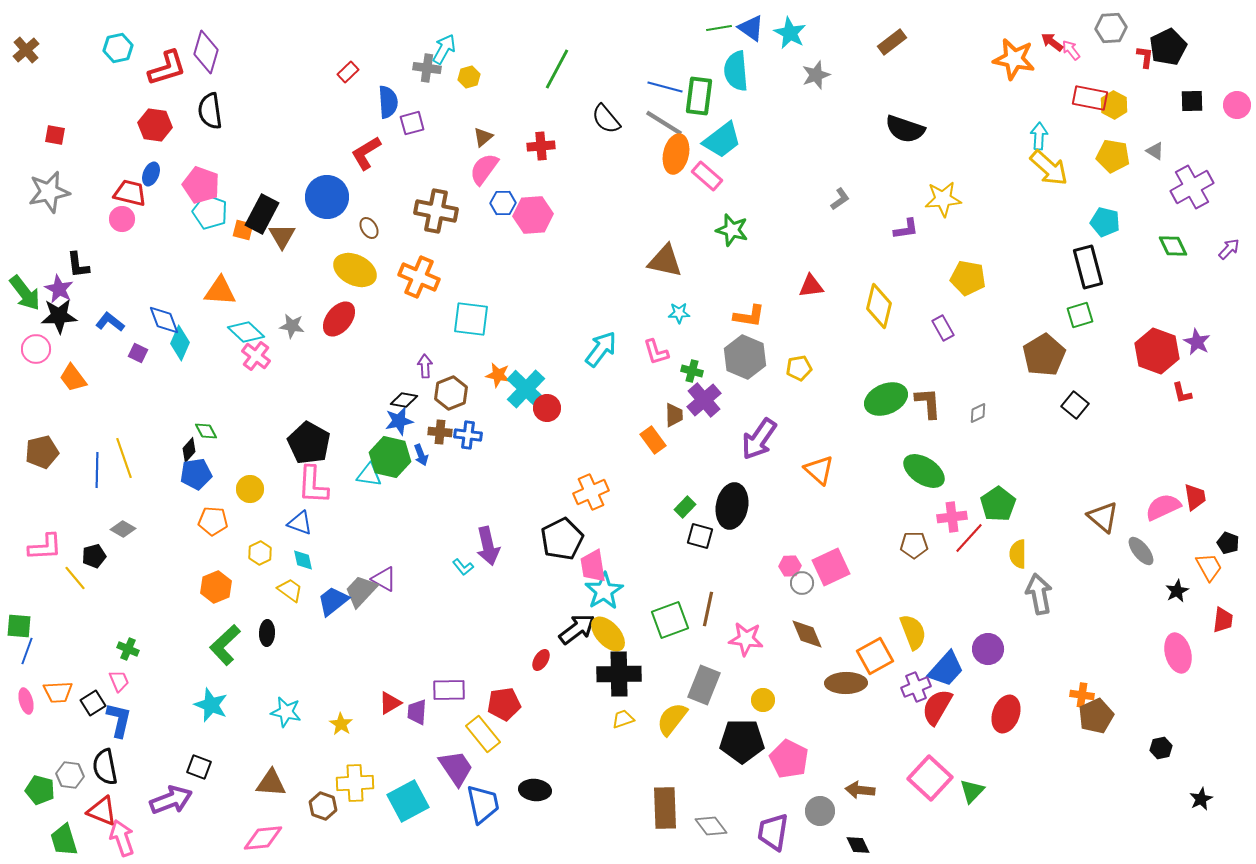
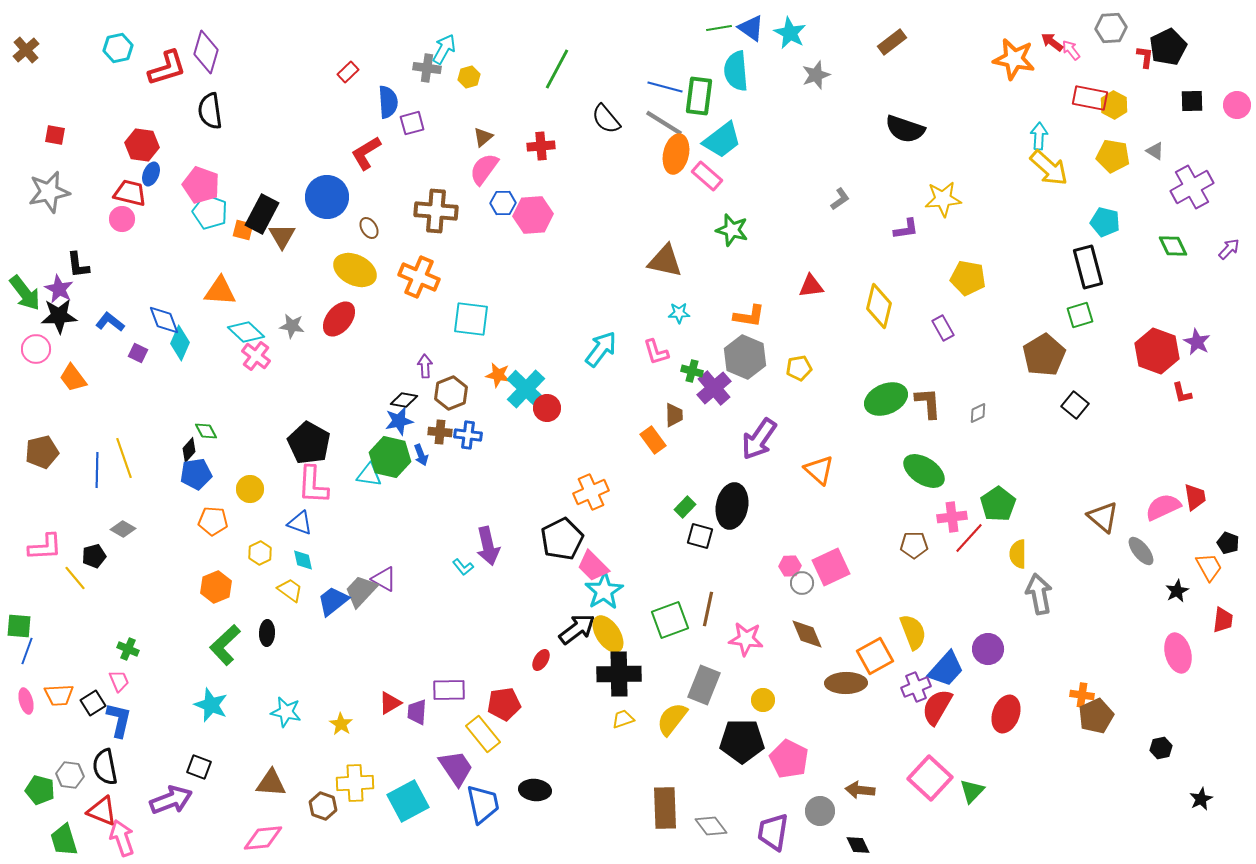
red hexagon at (155, 125): moved 13 px left, 20 px down
brown cross at (436, 211): rotated 6 degrees counterclockwise
purple cross at (704, 400): moved 10 px right, 12 px up
pink trapezoid at (593, 566): rotated 36 degrees counterclockwise
yellow ellipse at (608, 634): rotated 9 degrees clockwise
orange trapezoid at (58, 692): moved 1 px right, 3 px down
